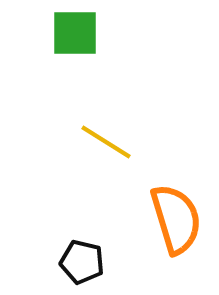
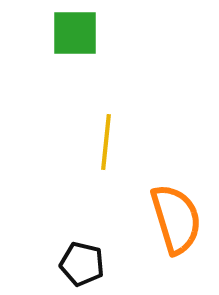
yellow line: rotated 64 degrees clockwise
black pentagon: moved 2 px down
